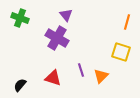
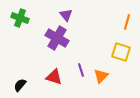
red triangle: moved 1 px right, 1 px up
